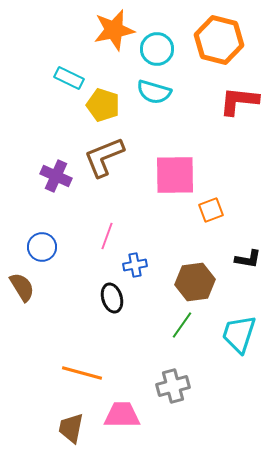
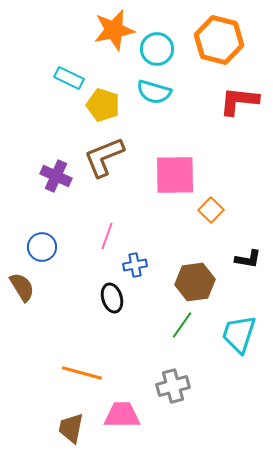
orange square: rotated 25 degrees counterclockwise
